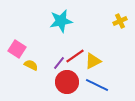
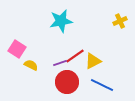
purple line: moved 1 px right; rotated 32 degrees clockwise
blue line: moved 5 px right
